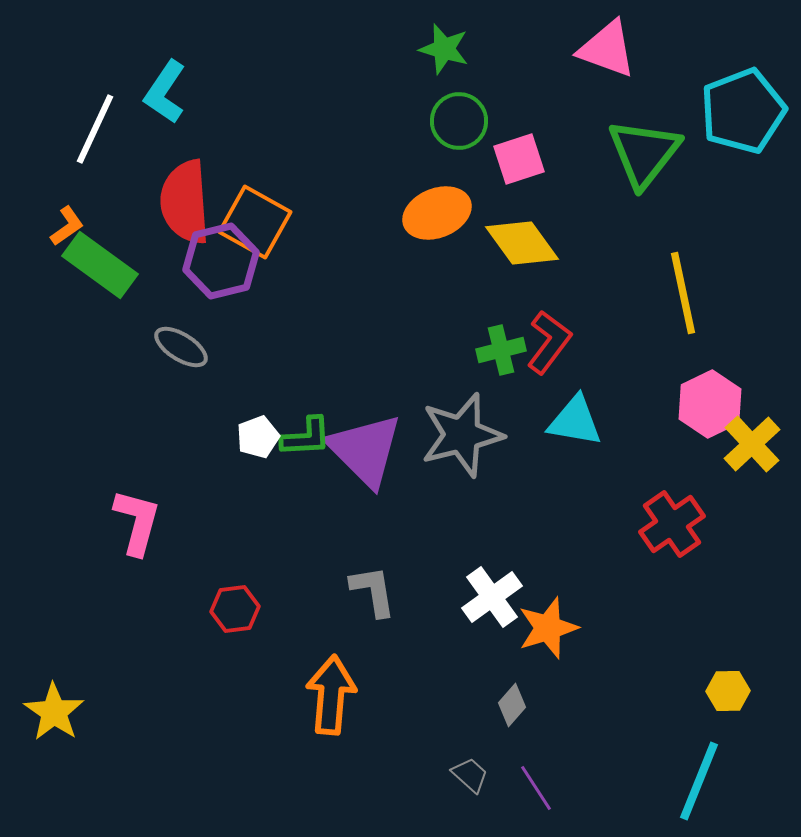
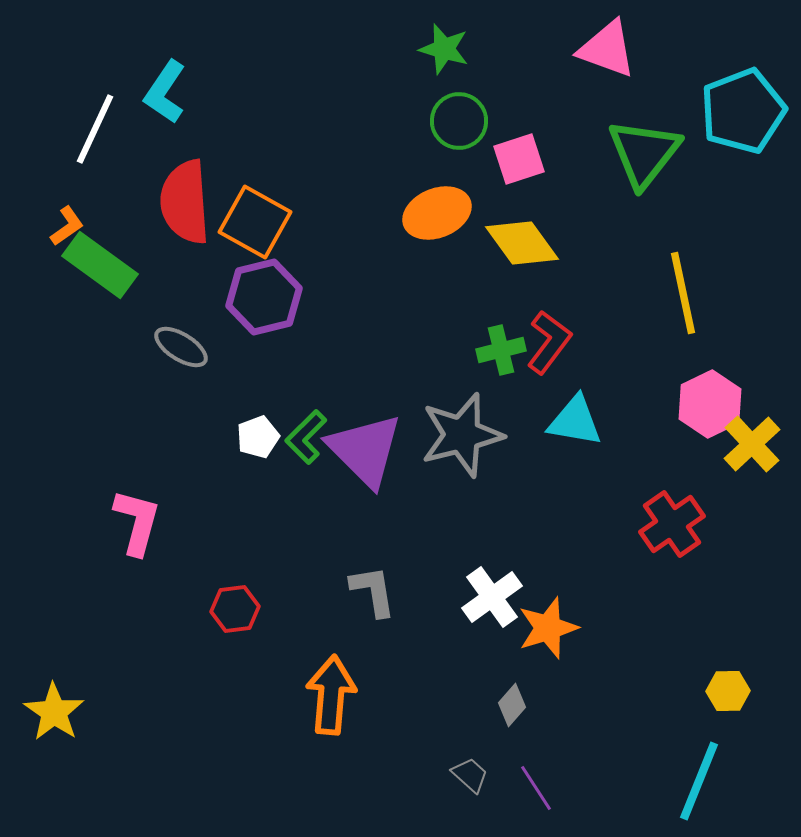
purple hexagon: moved 43 px right, 36 px down
green L-shape: rotated 138 degrees clockwise
